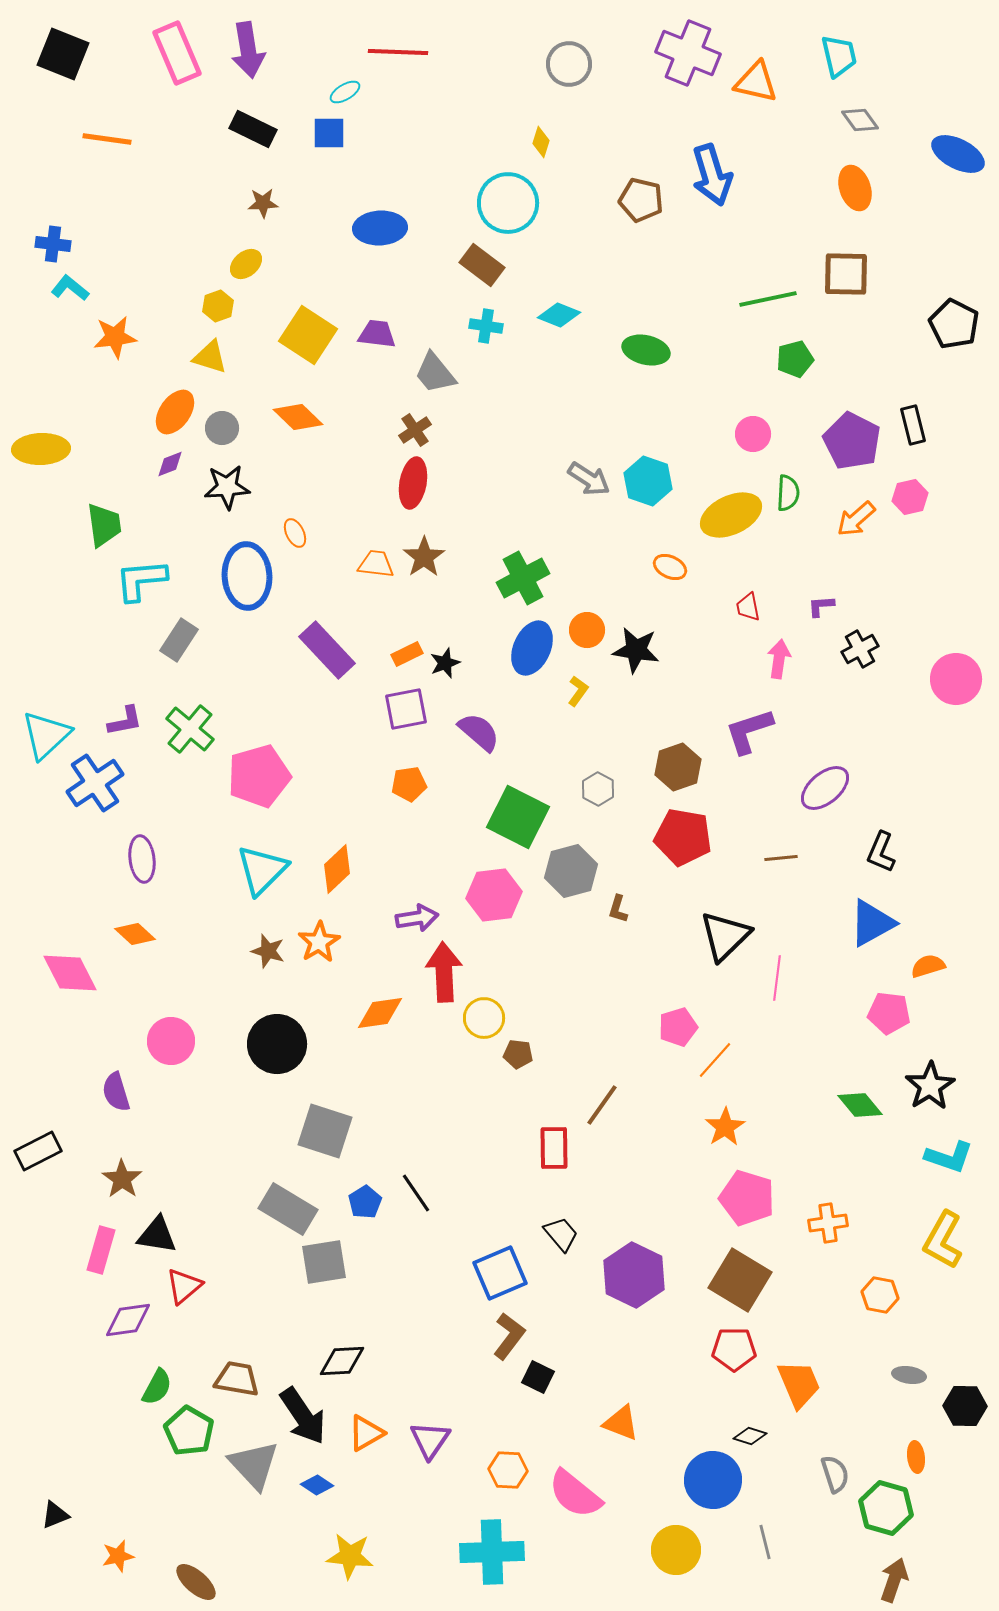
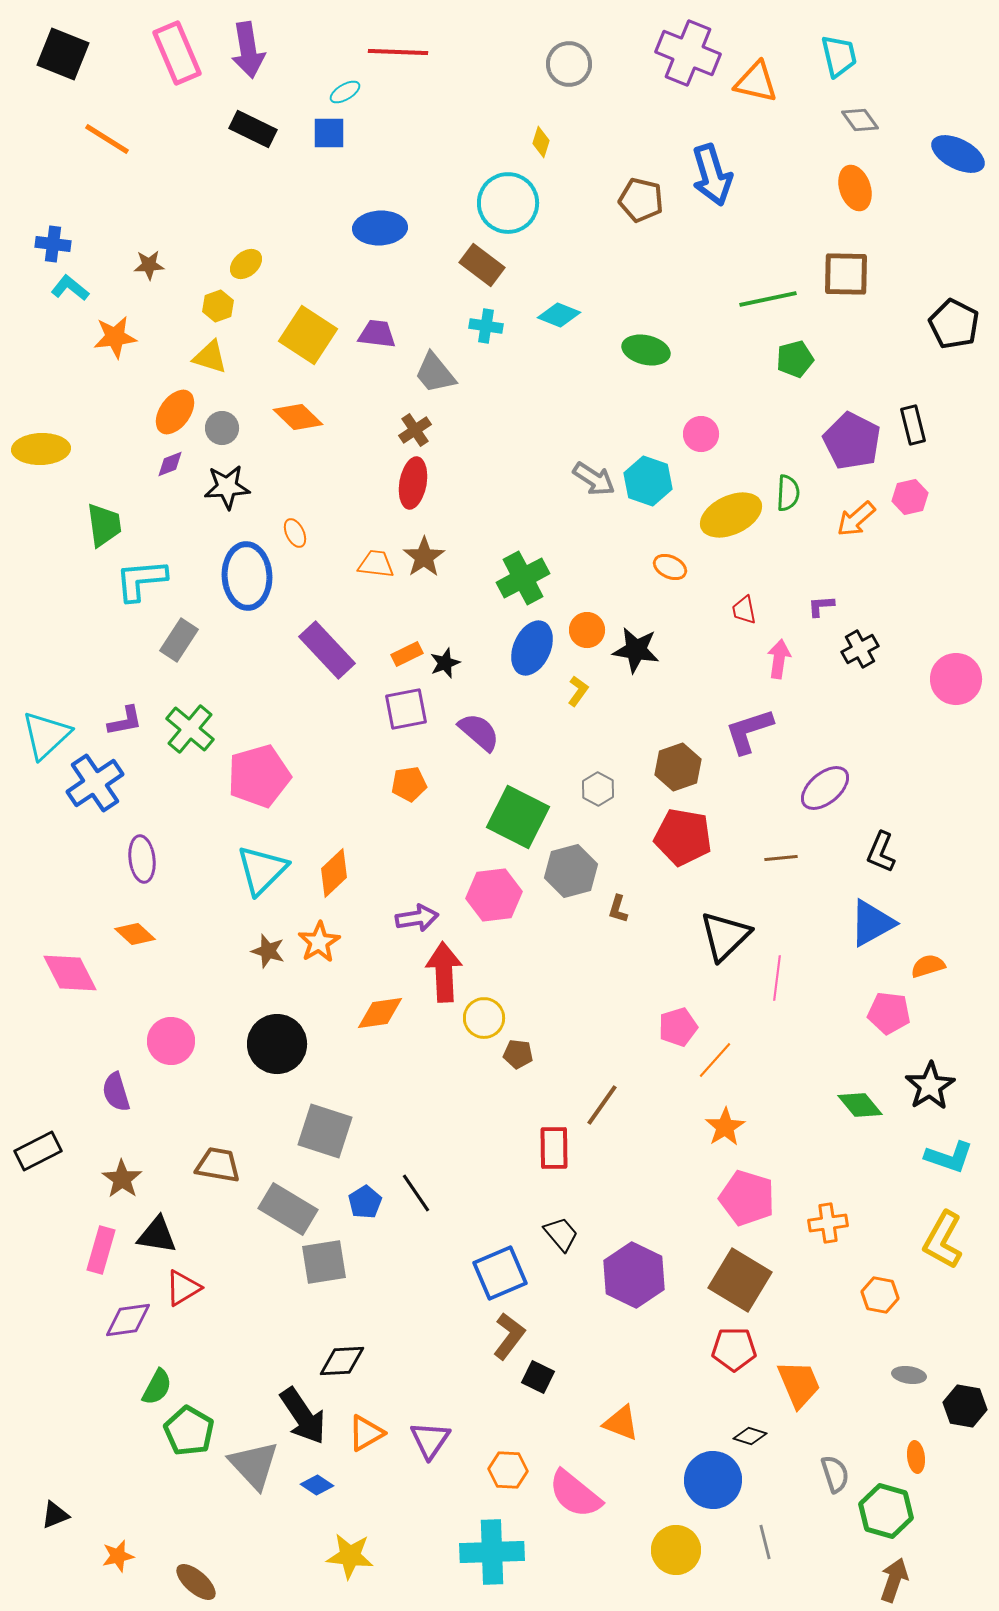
orange line at (107, 139): rotated 24 degrees clockwise
brown star at (263, 203): moved 114 px left, 62 px down
pink circle at (753, 434): moved 52 px left
gray arrow at (589, 479): moved 5 px right
red trapezoid at (748, 607): moved 4 px left, 3 px down
orange diamond at (337, 869): moved 3 px left, 4 px down
red triangle at (184, 1286): moved 1 px left, 2 px down; rotated 9 degrees clockwise
brown trapezoid at (237, 1379): moved 19 px left, 214 px up
black hexagon at (965, 1406): rotated 9 degrees clockwise
green hexagon at (886, 1508): moved 3 px down
